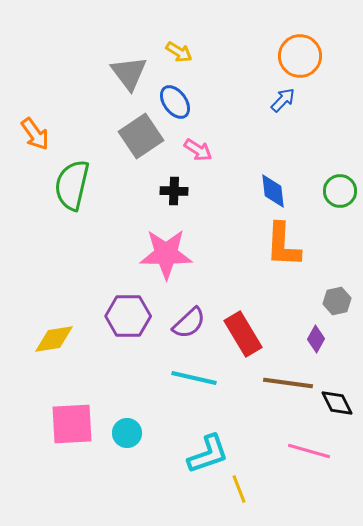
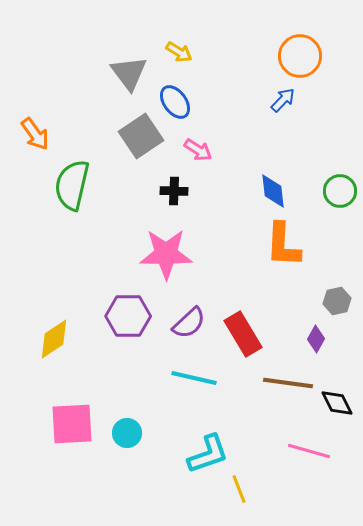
yellow diamond: rotated 24 degrees counterclockwise
